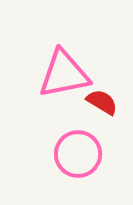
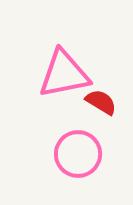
red semicircle: moved 1 px left
